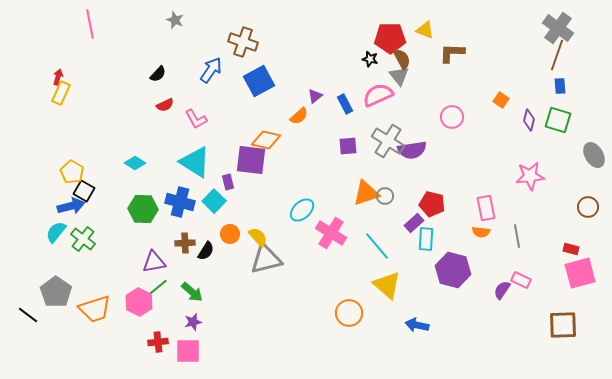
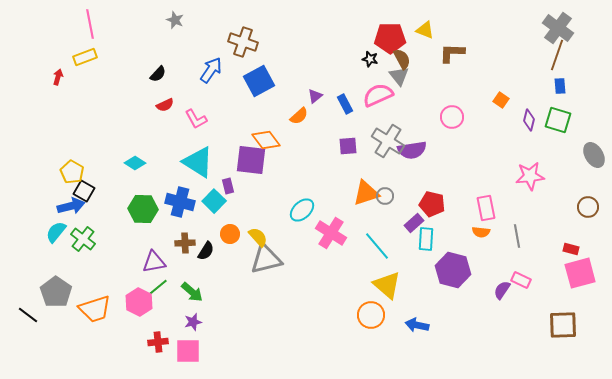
yellow rectangle at (61, 93): moved 24 px right, 36 px up; rotated 45 degrees clockwise
orange diamond at (266, 140): rotated 40 degrees clockwise
cyan triangle at (195, 162): moved 3 px right
purple rectangle at (228, 182): moved 4 px down
orange circle at (349, 313): moved 22 px right, 2 px down
